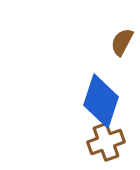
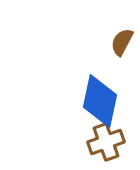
blue diamond: moved 1 px left; rotated 6 degrees counterclockwise
